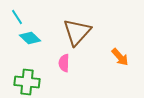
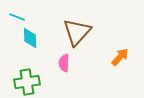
cyan line: rotated 35 degrees counterclockwise
cyan diamond: rotated 45 degrees clockwise
orange arrow: rotated 96 degrees counterclockwise
green cross: rotated 15 degrees counterclockwise
